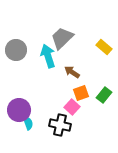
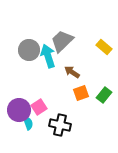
gray trapezoid: moved 3 px down
gray circle: moved 13 px right
pink square: moved 33 px left; rotated 14 degrees clockwise
